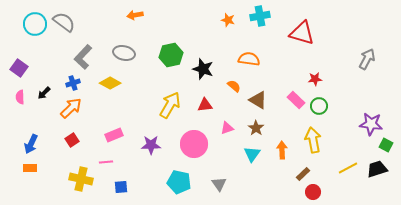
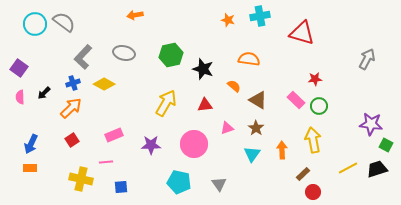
yellow diamond at (110, 83): moved 6 px left, 1 px down
yellow arrow at (170, 105): moved 4 px left, 2 px up
